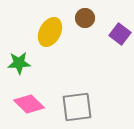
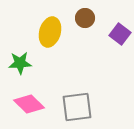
yellow ellipse: rotated 12 degrees counterclockwise
green star: moved 1 px right
